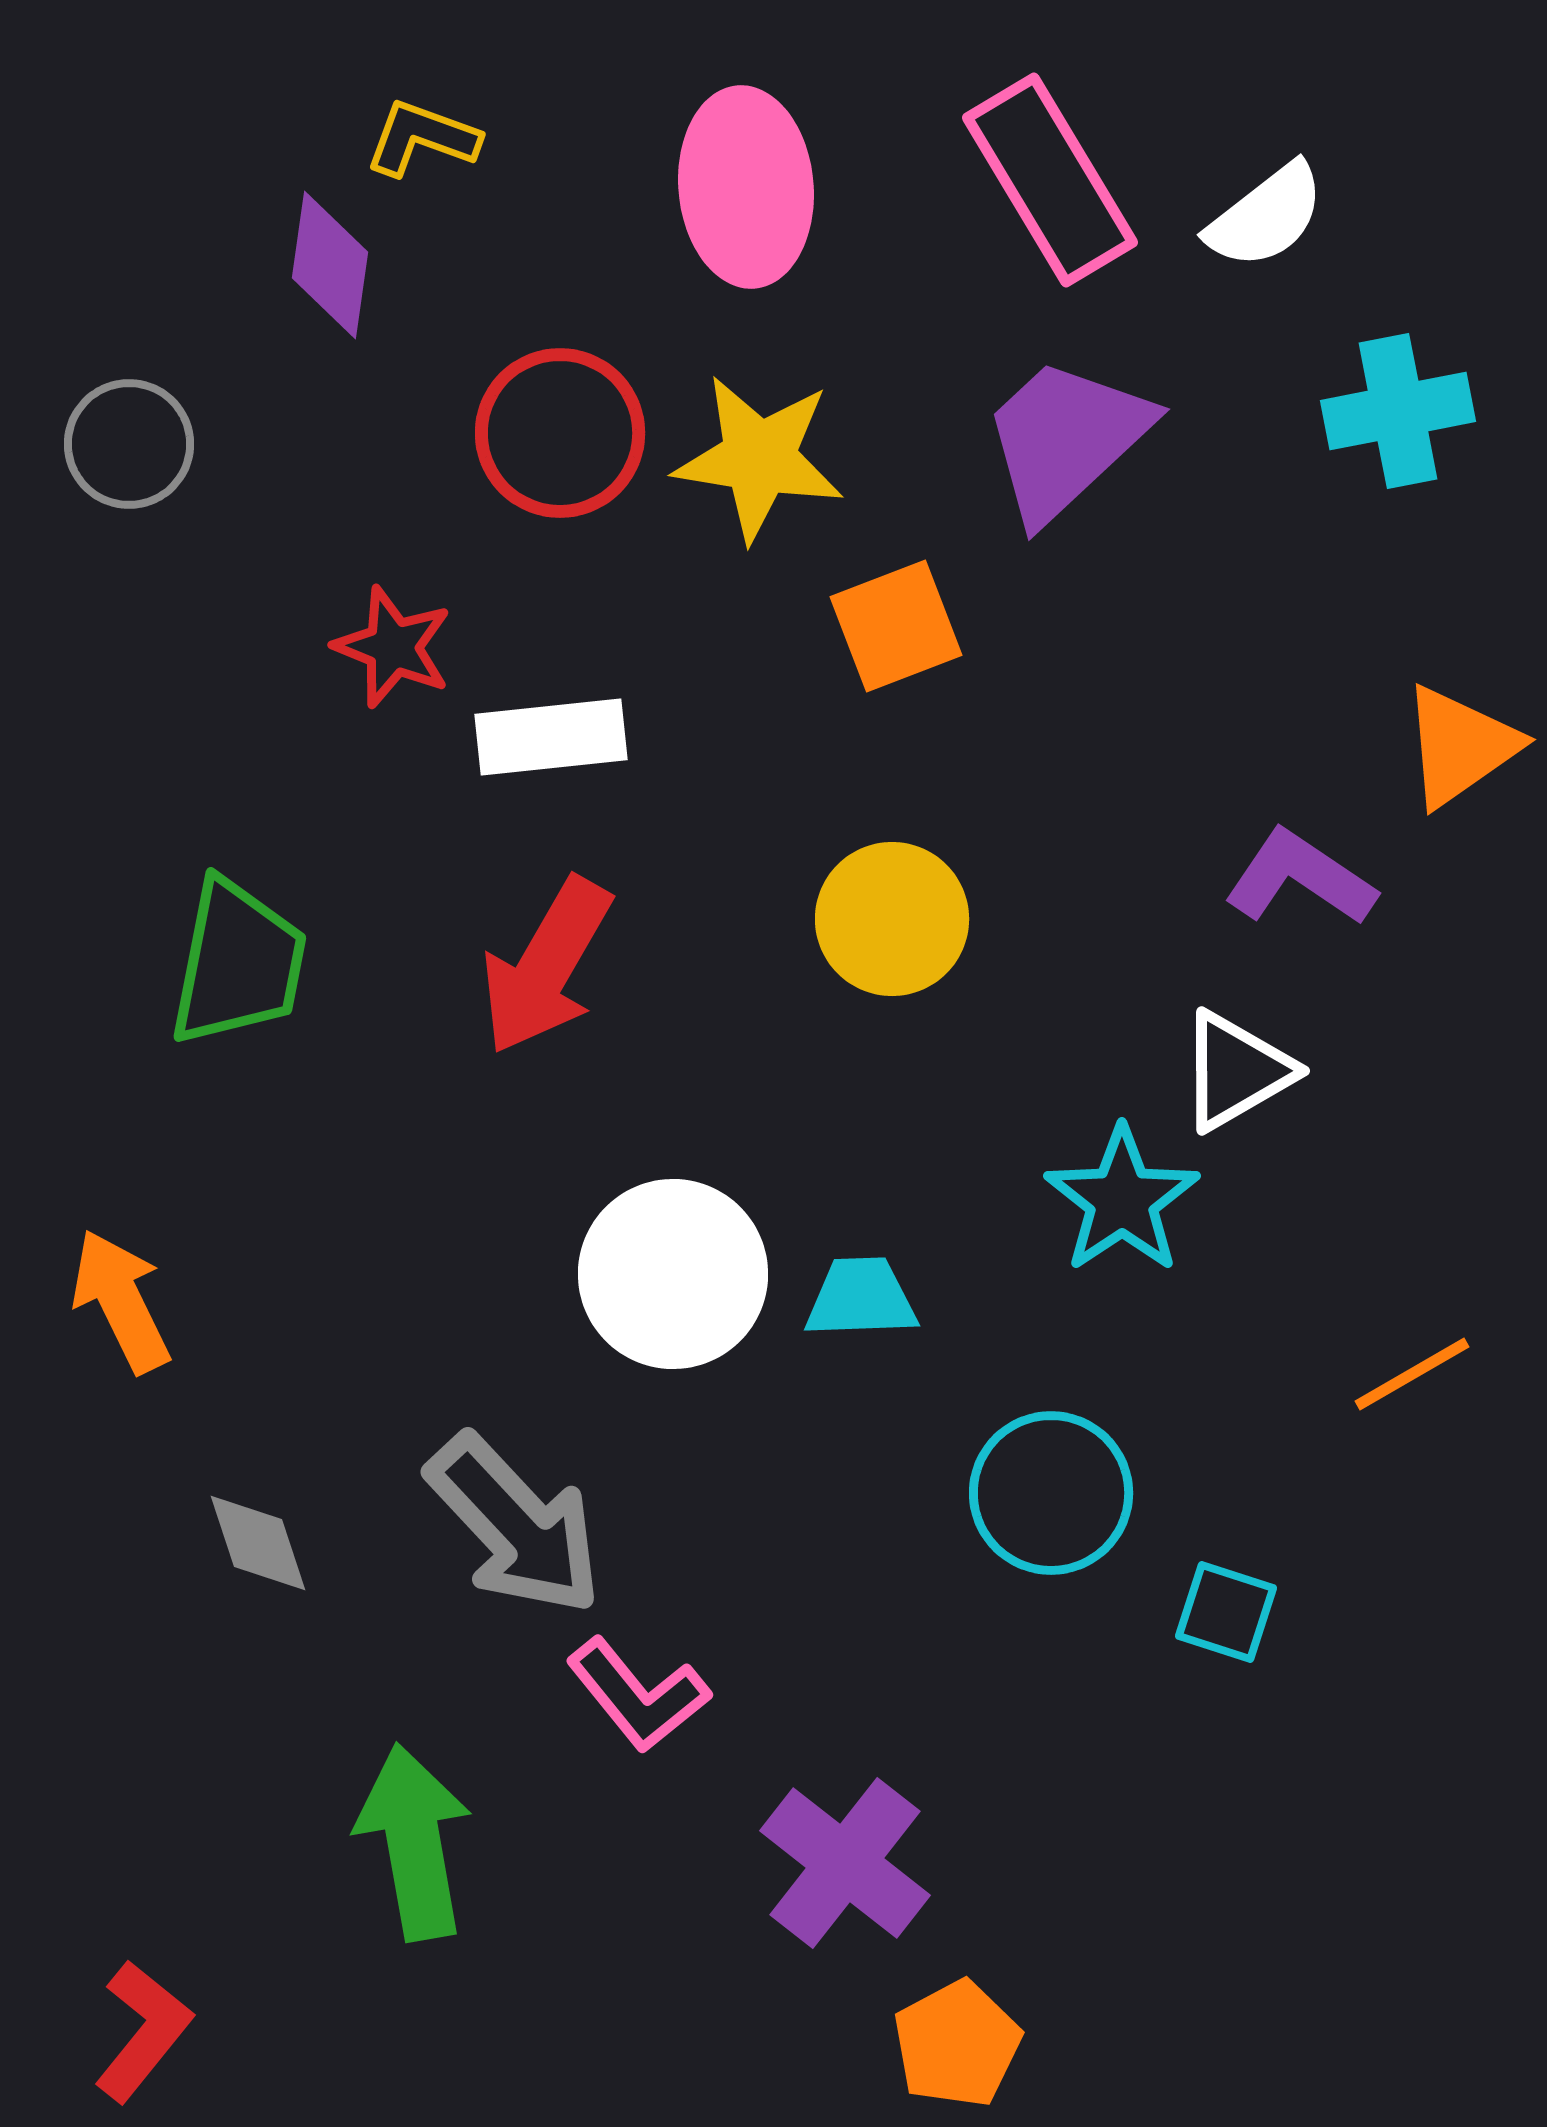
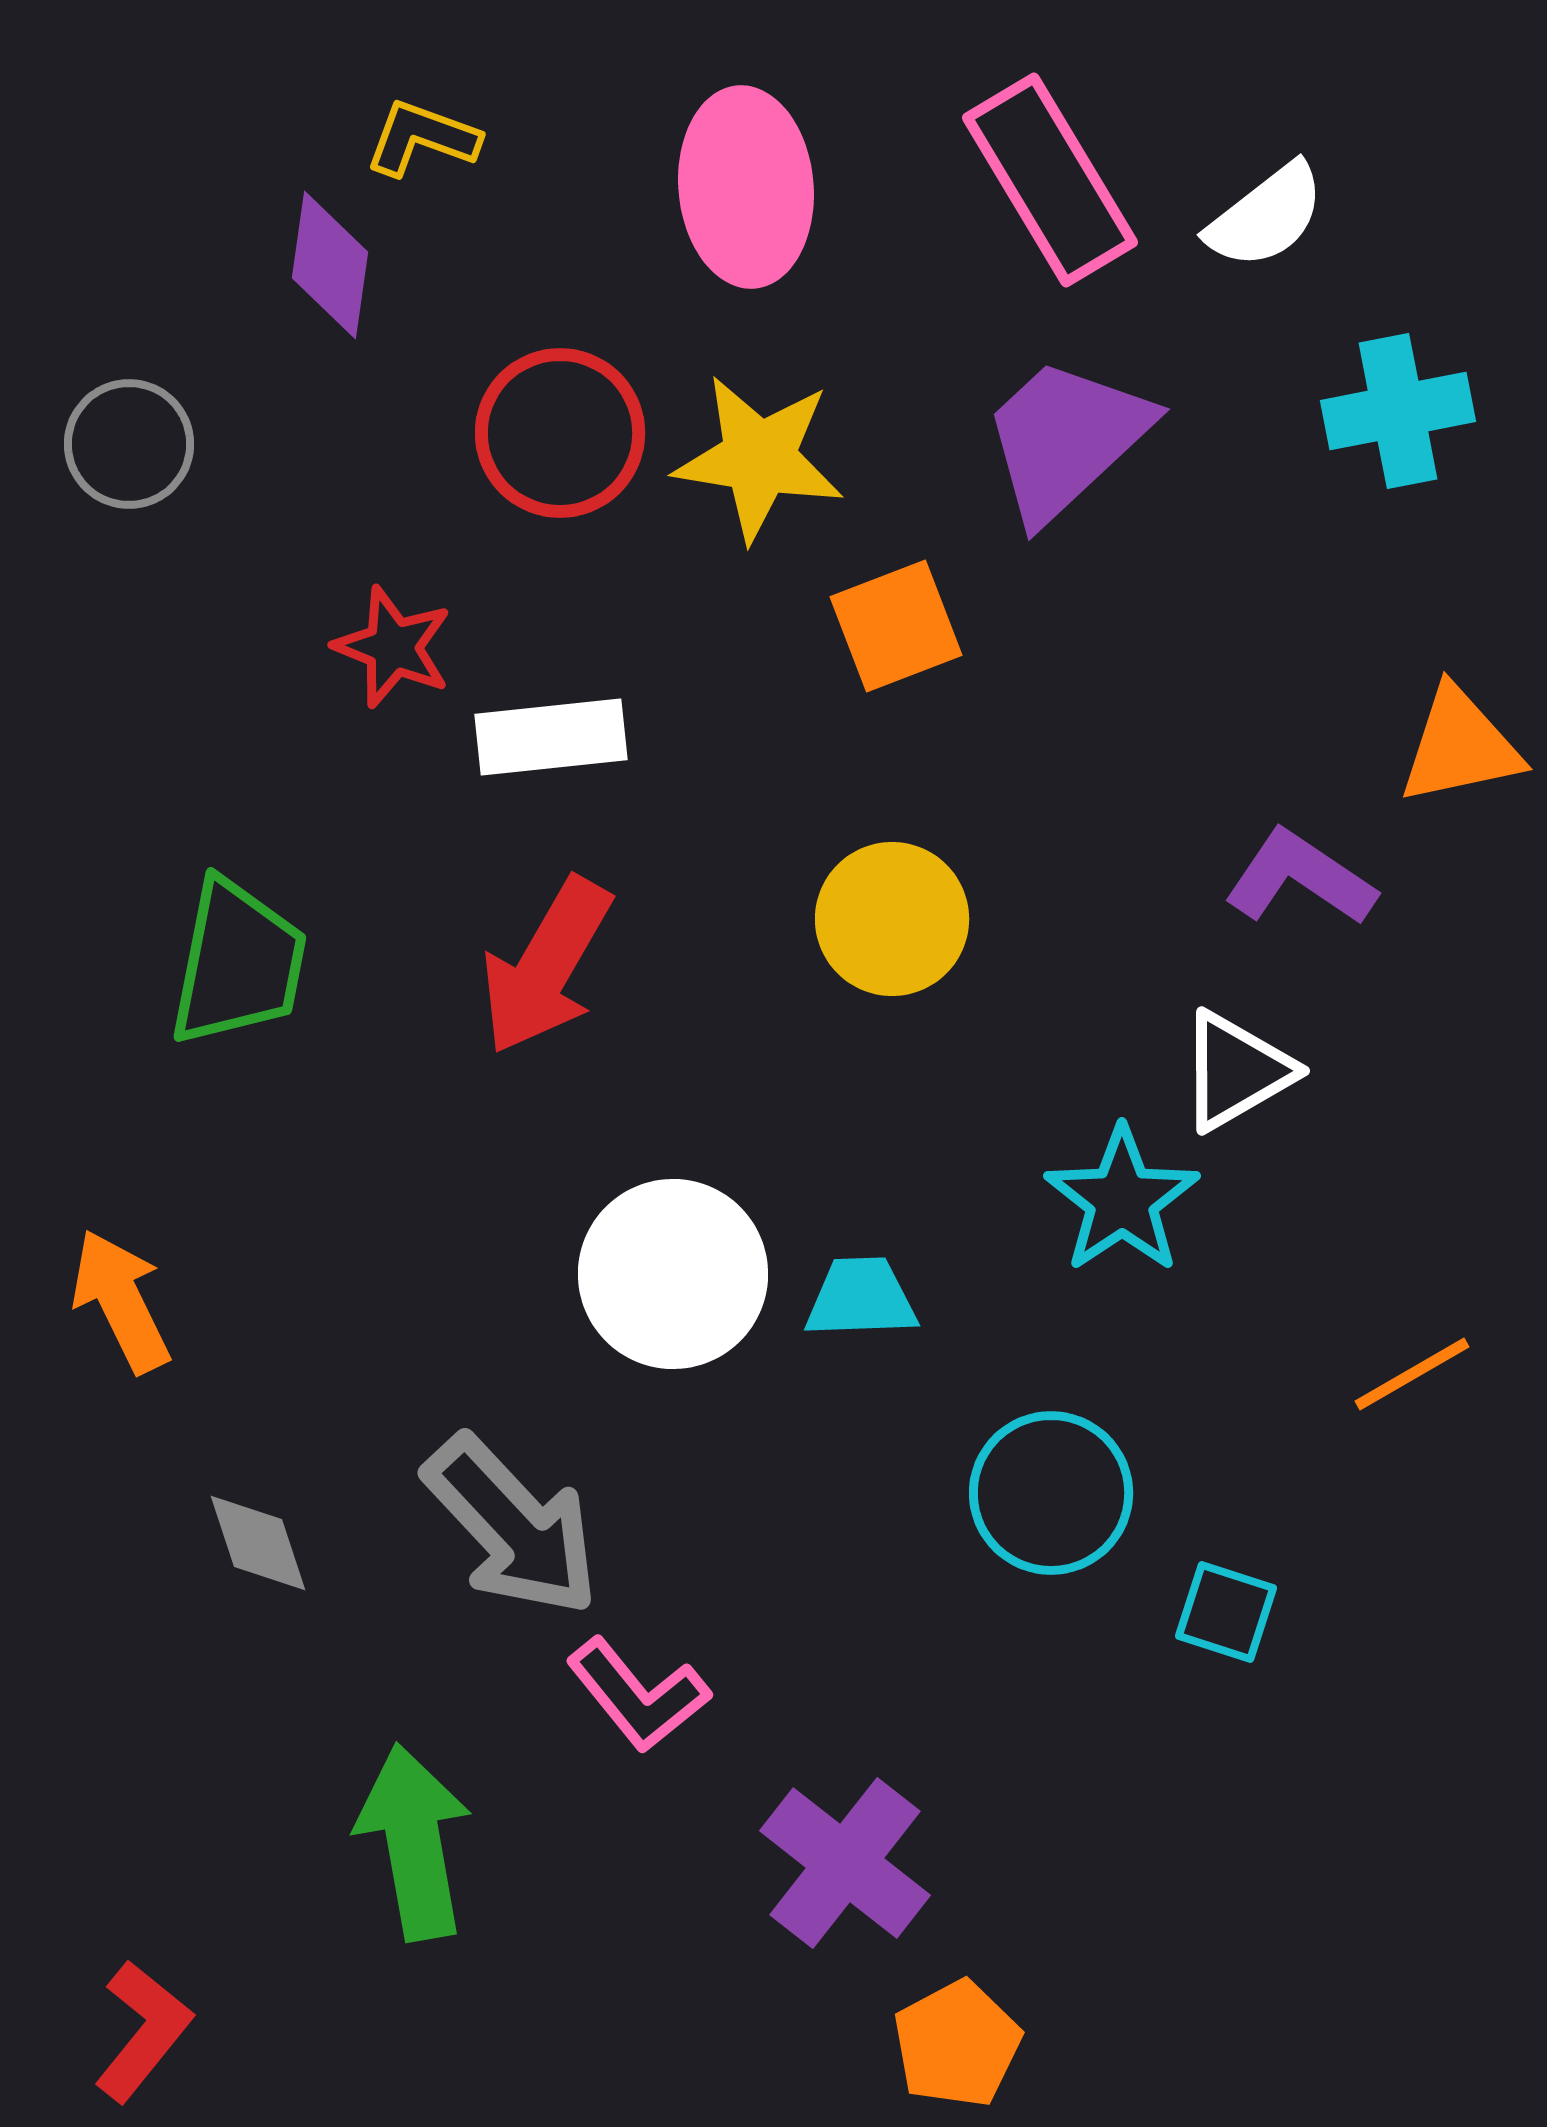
orange triangle: rotated 23 degrees clockwise
gray arrow: moved 3 px left, 1 px down
